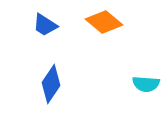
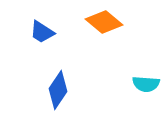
blue trapezoid: moved 3 px left, 7 px down
blue diamond: moved 7 px right, 6 px down
